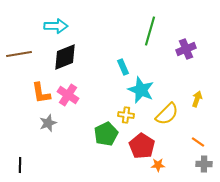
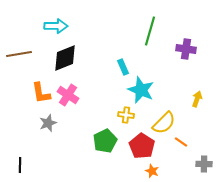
purple cross: rotated 30 degrees clockwise
black diamond: moved 1 px down
yellow semicircle: moved 3 px left, 9 px down
green pentagon: moved 1 px left, 7 px down
orange line: moved 17 px left
orange star: moved 6 px left, 6 px down; rotated 24 degrees clockwise
